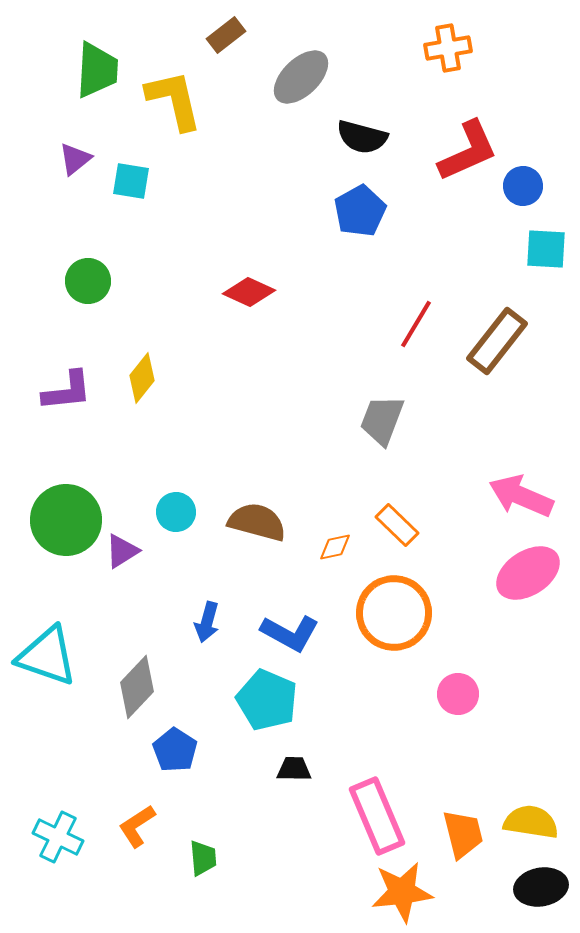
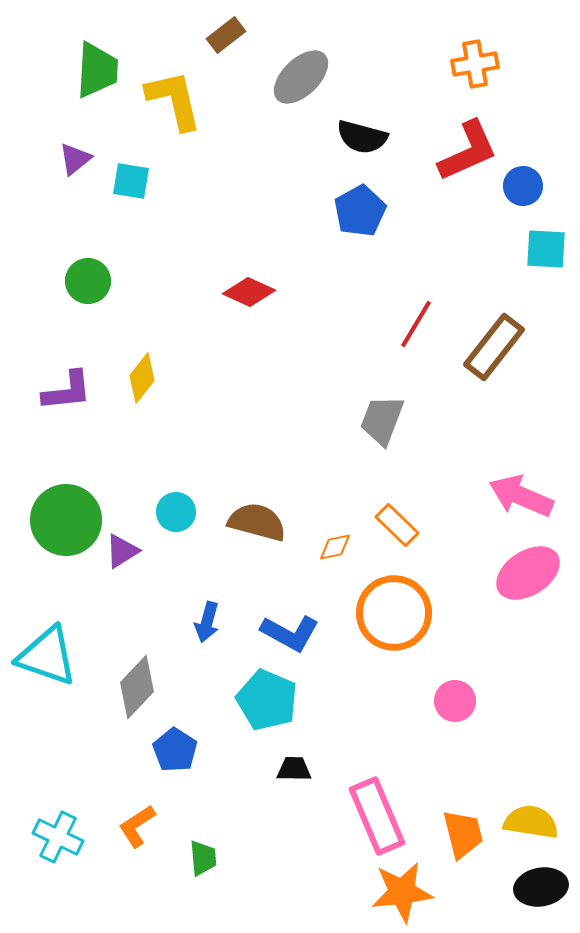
orange cross at (448, 48): moved 27 px right, 16 px down
brown rectangle at (497, 341): moved 3 px left, 6 px down
pink circle at (458, 694): moved 3 px left, 7 px down
